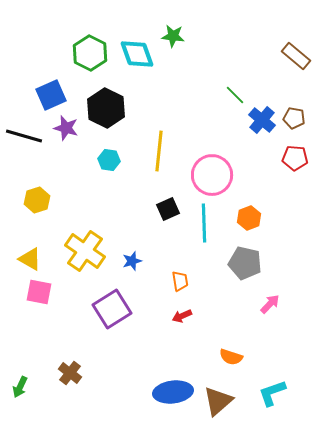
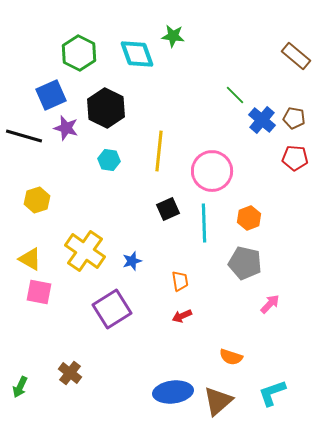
green hexagon: moved 11 px left
pink circle: moved 4 px up
